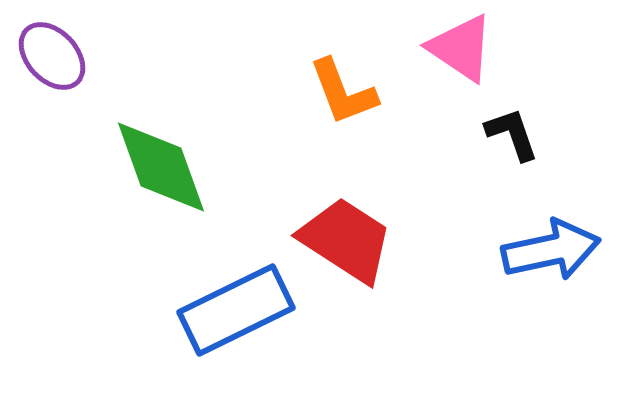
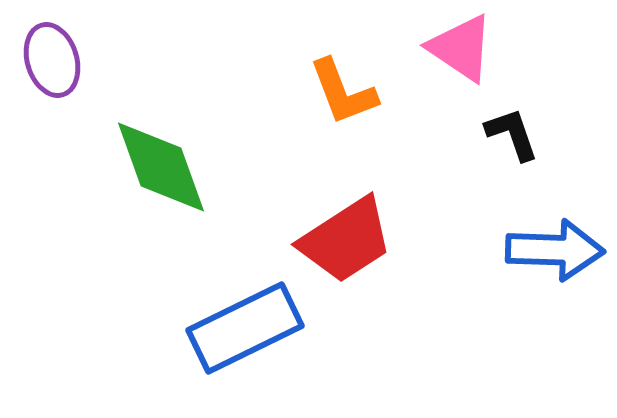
purple ellipse: moved 4 px down; rotated 26 degrees clockwise
red trapezoid: rotated 114 degrees clockwise
blue arrow: moved 4 px right; rotated 14 degrees clockwise
blue rectangle: moved 9 px right, 18 px down
